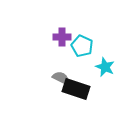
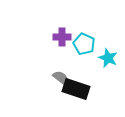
cyan pentagon: moved 2 px right, 2 px up
cyan star: moved 3 px right, 9 px up
gray semicircle: rotated 12 degrees clockwise
